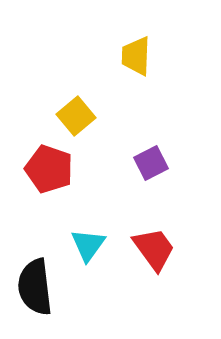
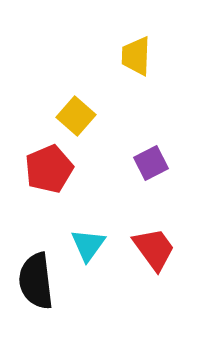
yellow square: rotated 9 degrees counterclockwise
red pentagon: rotated 30 degrees clockwise
black semicircle: moved 1 px right, 6 px up
